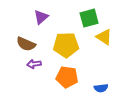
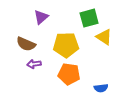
orange pentagon: moved 2 px right, 3 px up
